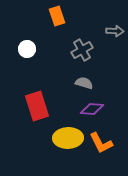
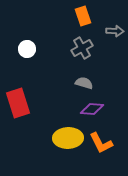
orange rectangle: moved 26 px right
gray cross: moved 2 px up
red rectangle: moved 19 px left, 3 px up
